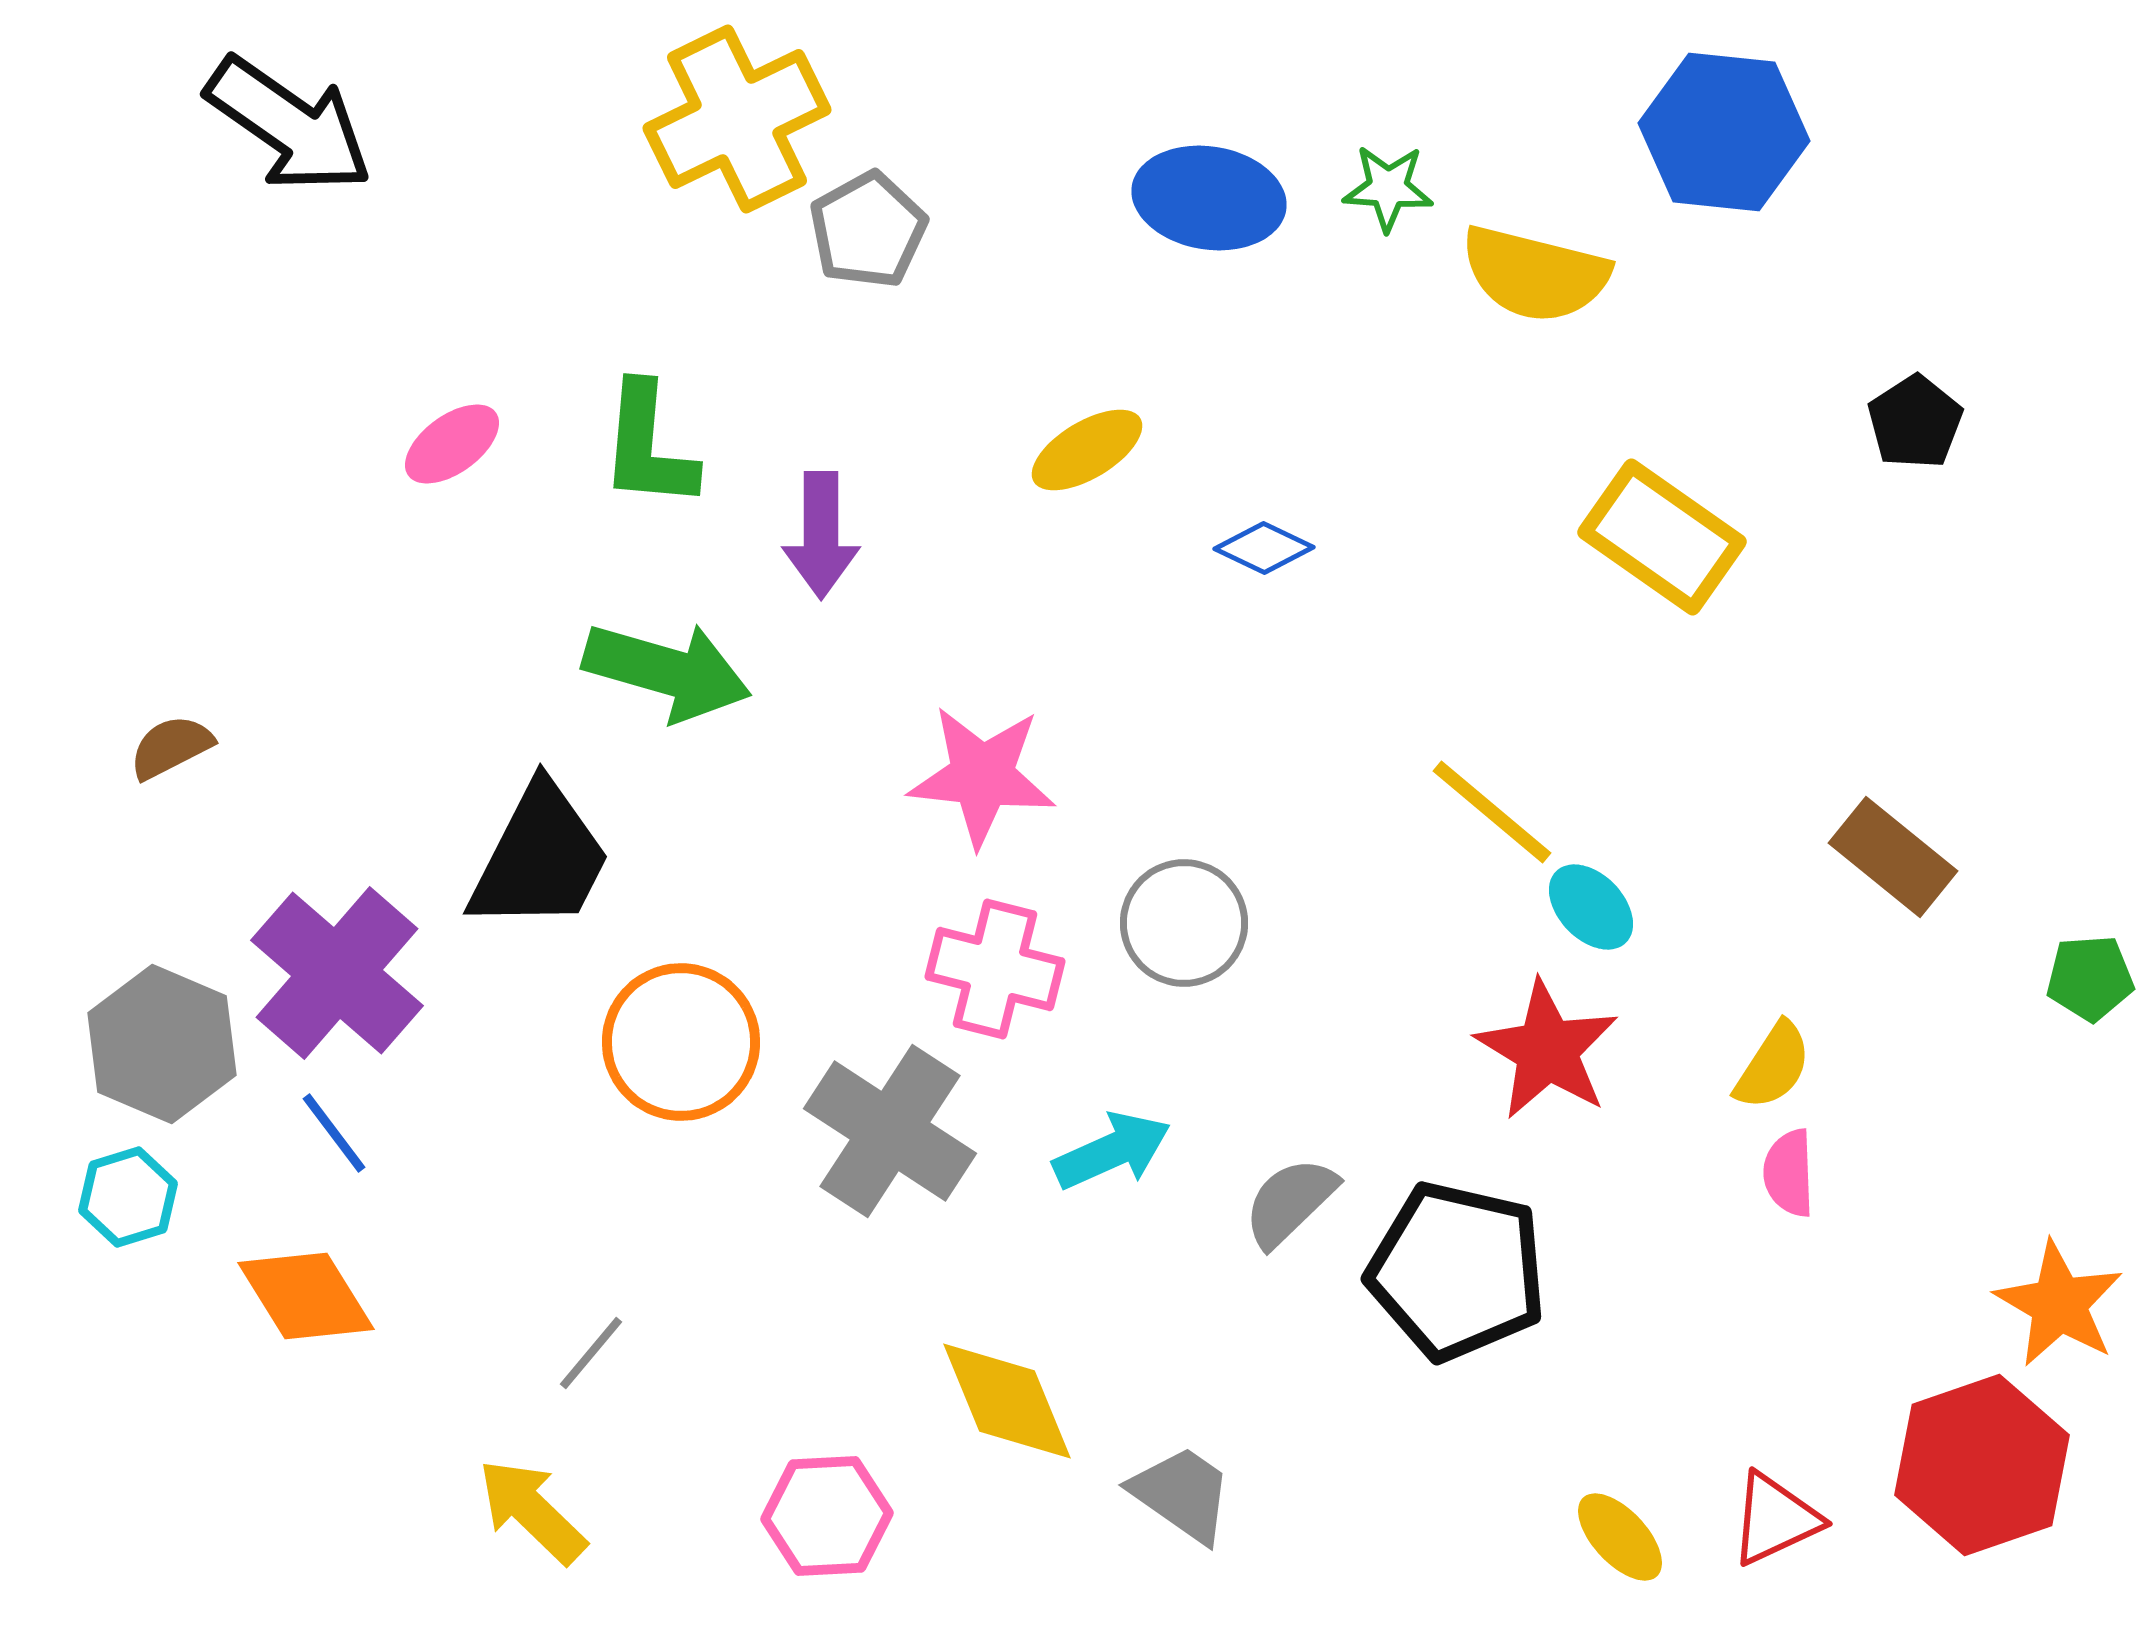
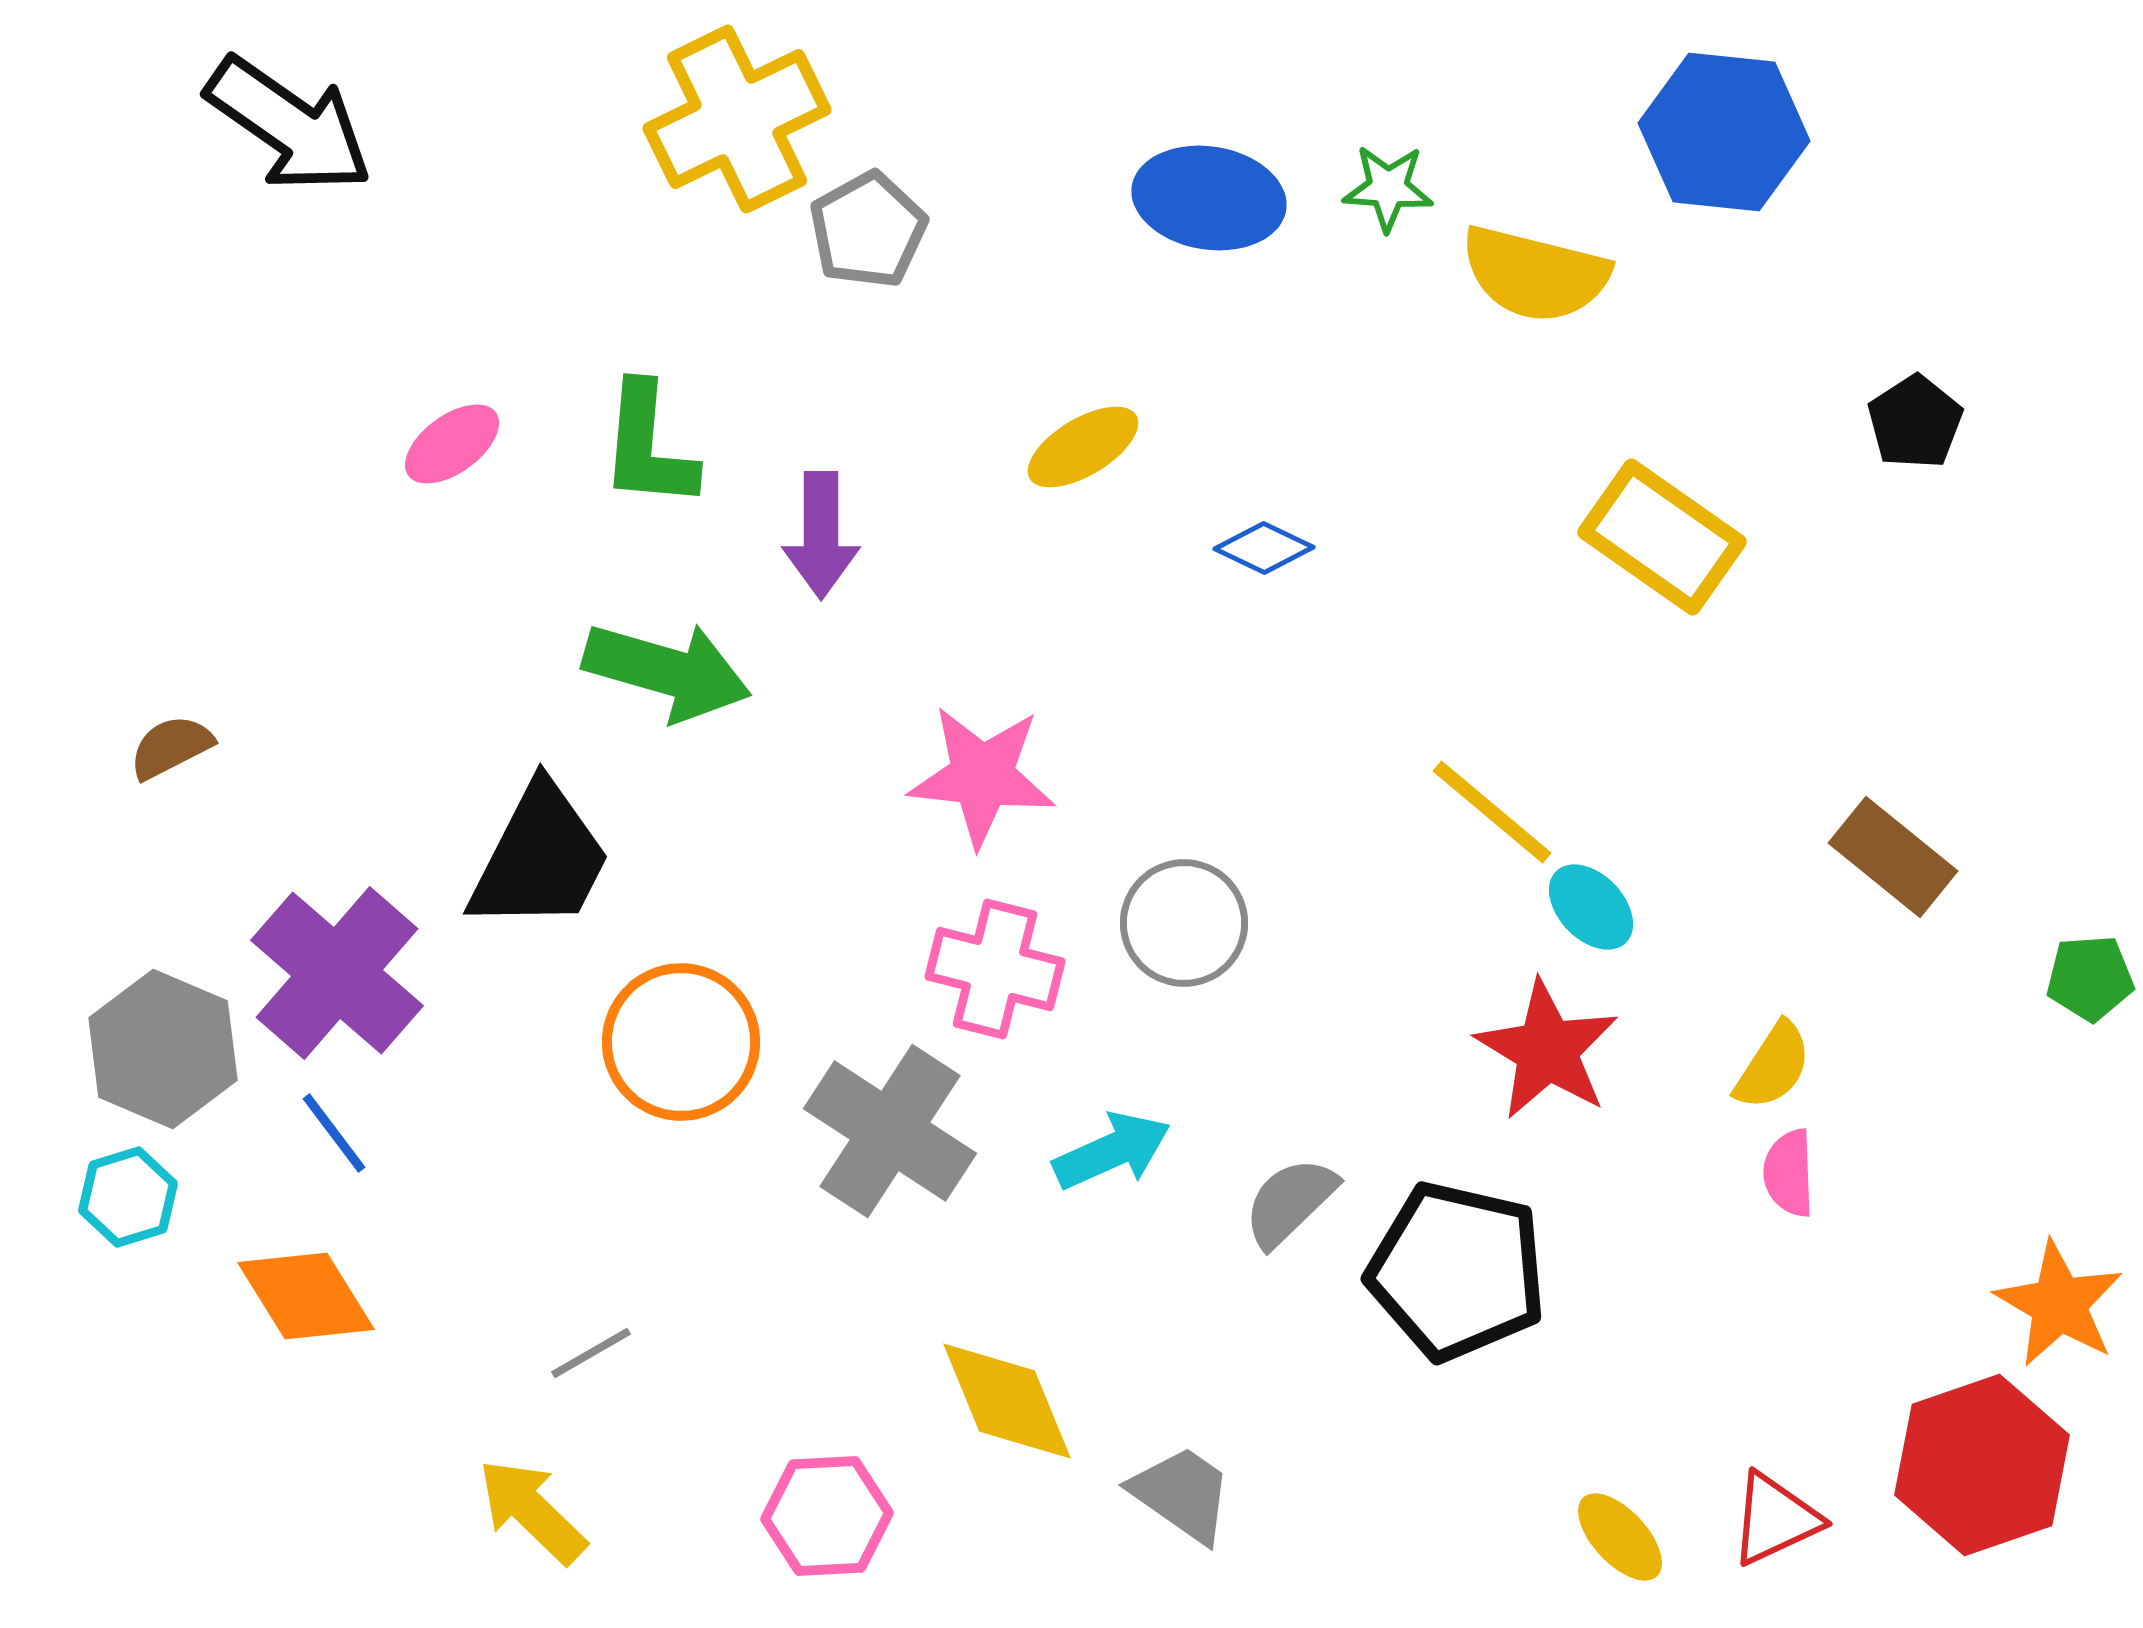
yellow ellipse at (1087, 450): moved 4 px left, 3 px up
gray hexagon at (162, 1044): moved 1 px right, 5 px down
gray line at (591, 1353): rotated 20 degrees clockwise
